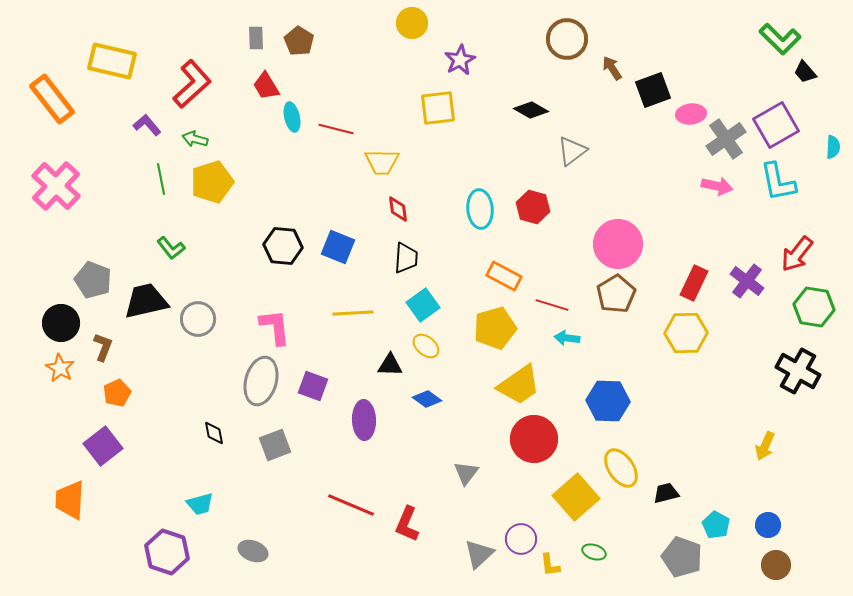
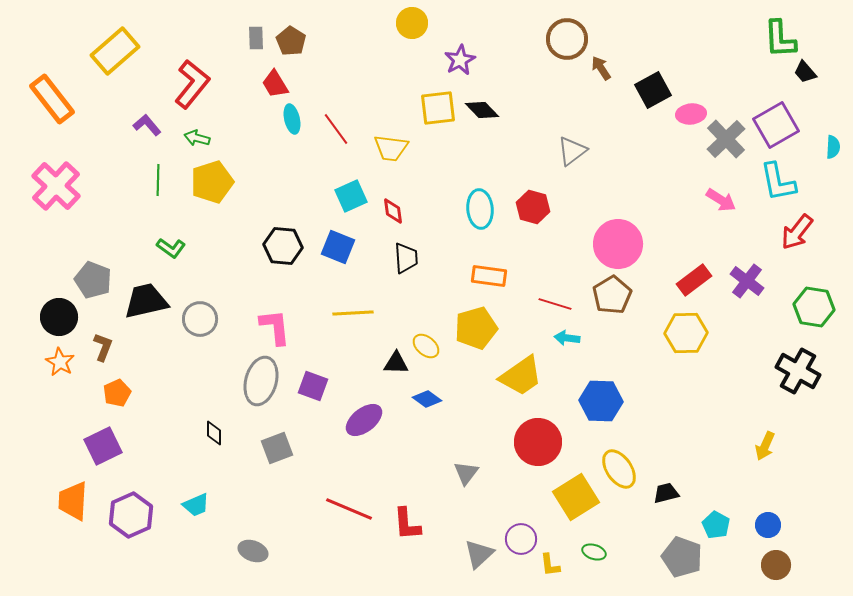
green L-shape at (780, 39): rotated 42 degrees clockwise
brown pentagon at (299, 41): moved 8 px left
yellow rectangle at (112, 61): moved 3 px right, 10 px up; rotated 54 degrees counterclockwise
brown arrow at (612, 68): moved 11 px left
red L-shape at (192, 84): rotated 9 degrees counterclockwise
red trapezoid at (266, 86): moved 9 px right, 2 px up
black square at (653, 90): rotated 9 degrees counterclockwise
black diamond at (531, 110): moved 49 px left; rotated 16 degrees clockwise
cyan ellipse at (292, 117): moved 2 px down
red line at (336, 129): rotated 40 degrees clockwise
green arrow at (195, 139): moved 2 px right, 1 px up
gray cross at (726, 139): rotated 9 degrees counterclockwise
yellow trapezoid at (382, 162): moved 9 px right, 14 px up; rotated 6 degrees clockwise
green line at (161, 179): moved 3 px left, 1 px down; rotated 12 degrees clockwise
pink arrow at (717, 186): moved 4 px right, 14 px down; rotated 20 degrees clockwise
red diamond at (398, 209): moved 5 px left, 2 px down
green L-shape at (171, 248): rotated 16 degrees counterclockwise
red arrow at (797, 254): moved 22 px up
black trapezoid at (406, 258): rotated 8 degrees counterclockwise
orange rectangle at (504, 276): moved 15 px left; rotated 20 degrees counterclockwise
red rectangle at (694, 283): moved 3 px up; rotated 28 degrees clockwise
brown pentagon at (616, 294): moved 4 px left, 1 px down
cyan square at (423, 305): moved 72 px left, 109 px up; rotated 12 degrees clockwise
red line at (552, 305): moved 3 px right, 1 px up
gray circle at (198, 319): moved 2 px right
black circle at (61, 323): moved 2 px left, 6 px up
yellow pentagon at (495, 328): moved 19 px left
black triangle at (390, 365): moved 6 px right, 2 px up
orange star at (60, 368): moved 6 px up
yellow trapezoid at (519, 385): moved 2 px right, 9 px up
blue hexagon at (608, 401): moved 7 px left
purple ellipse at (364, 420): rotated 54 degrees clockwise
black diamond at (214, 433): rotated 10 degrees clockwise
red circle at (534, 439): moved 4 px right, 3 px down
gray square at (275, 445): moved 2 px right, 3 px down
purple square at (103, 446): rotated 12 degrees clockwise
yellow ellipse at (621, 468): moved 2 px left, 1 px down
yellow square at (576, 497): rotated 9 degrees clockwise
orange trapezoid at (70, 500): moved 3 px right, 1 px down
cyan trapezoid at (200, 504): moved 4 px left, 1 px down; rotated 8 degrees counterclockwise
red line at (351, 505): moved 2 px left, 4 px down
red L-shape at (407, 524): rotated 27 degrees counterclockwise
purple hexagon at (167, 552): moved 36 px left, 37 px up; rotated 18 degrees clockwise
